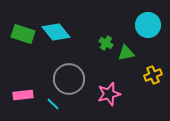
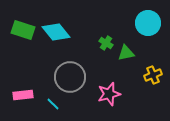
cyan circle: moved 2 px up
green rectangle: moved 4 px up
gray circle: moved 1 px right, 2 px up
